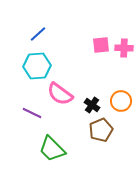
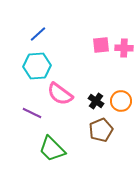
black cross: moved 4 px right, 4 px up
